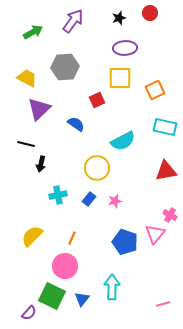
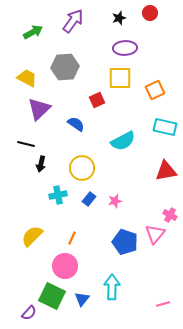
yellow circle: moved 15 px left
